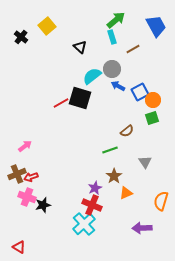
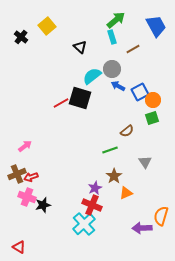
orange semicircle: moved 15 px down
